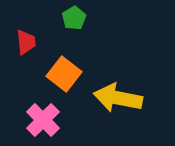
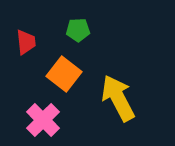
green pentagon: moved 4 px right, 12 px down; rotated 30 degrees clockwise
yellow arrow: rotated 51 degrees clockwise
